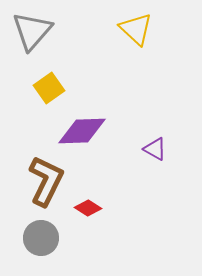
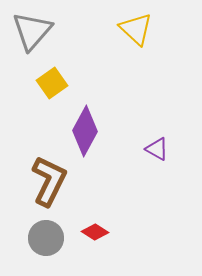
yellow square: moved 3 px right, 5 px up
purple diamond: moved 3 px right; rotated 60 degrees counterclockwise
purple triangle: moved 2 px right
brown L-shape: moved 3 px right
red diamond: moved 7 px right, 24 px down
gray circle: moved 5 px right
